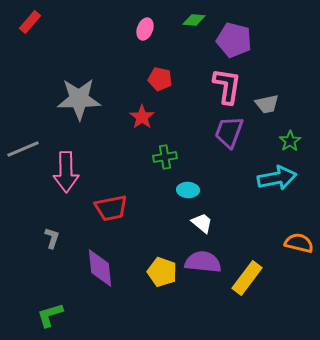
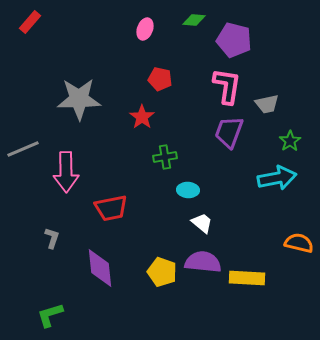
yellow rectangle: rotated 56 degrees clockwise
